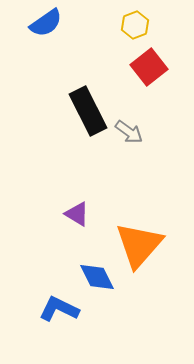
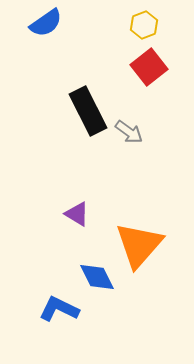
yellow hexagon: moved 9 px right
